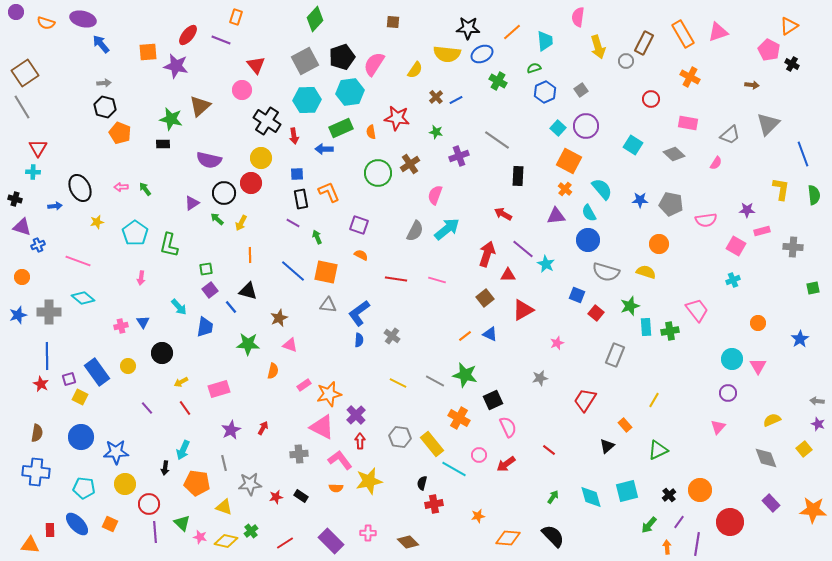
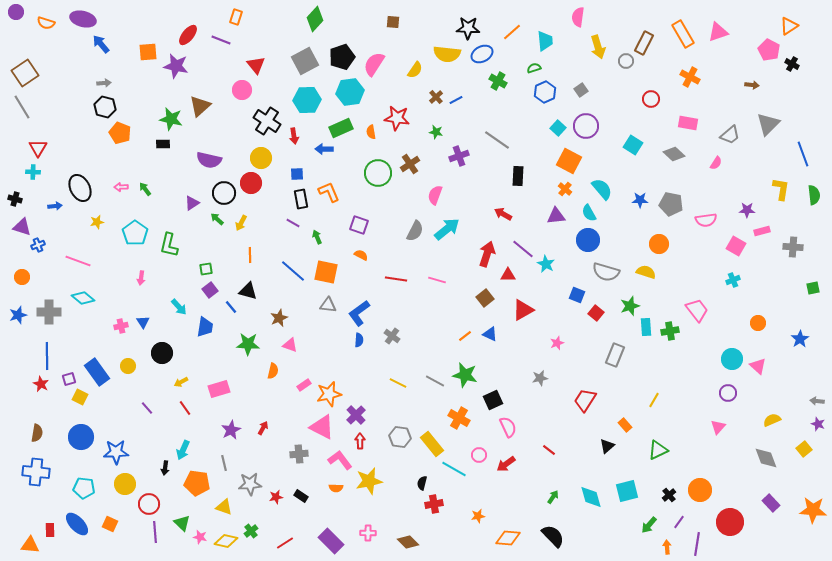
pink triangle at (758, 366): rotated 18 degrees counterclockwise
